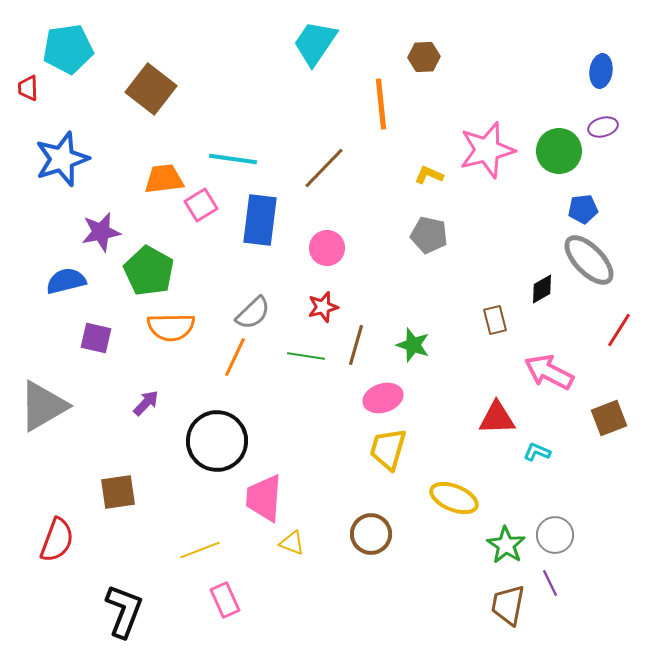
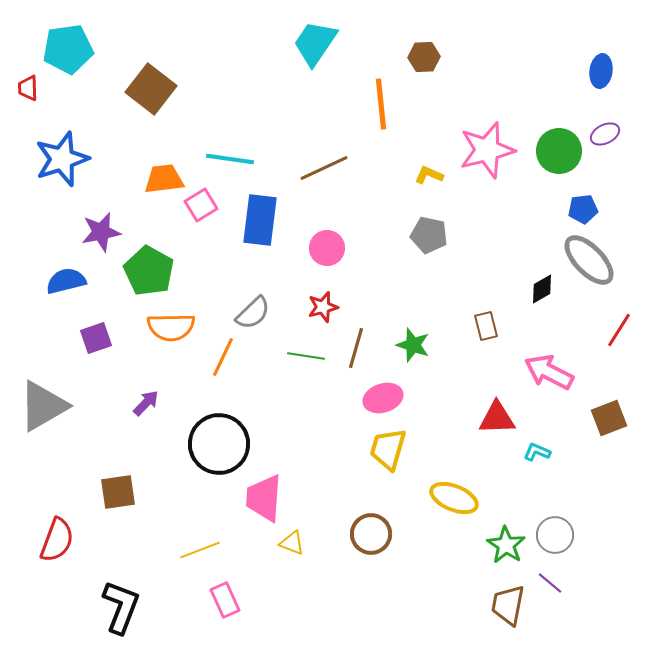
purple ellipse at (603, 127): moved 2 px right, 7 px down; rotated 12 degrees counterclockwise
cyan line at (233, 159): moved 3 px left
brown line at (324, 168): rotated 21 degrees clockwise
brown rectangle at (495, 320): moved 9 px left, 6 px down
purple square at (96, 338): rotated 32 degrees counterclockwise
brown line at (356, 345): moved 3 px down
orange line at (235, 357): moved 12 px left
black circle at (217, 441): moved 2 px right, 3 px down
purple line at (550, 583): rotated 24 degrees counterclockwise
black L-shape at (124, 611): moved 3 px left, 4 px up
